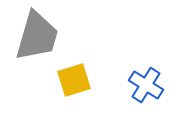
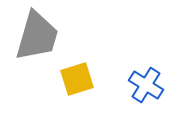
yellow square: moved 3 px right, 1 px up
